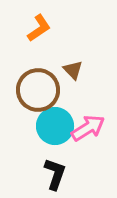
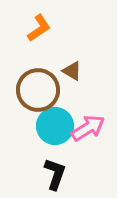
brown triangle: moved 1 px left, 1 px down; rotated 15 degrees counterclockwise
